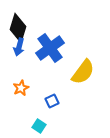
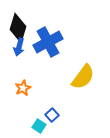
blue cross: moved 2 px left, 6 px up; rotated 8 degrees clockwise
yellow semicircle: moved 5 px down
orange star: moved 2 px right
blue square: moved 14 px down; rotated 16 degrees counterclockwise
